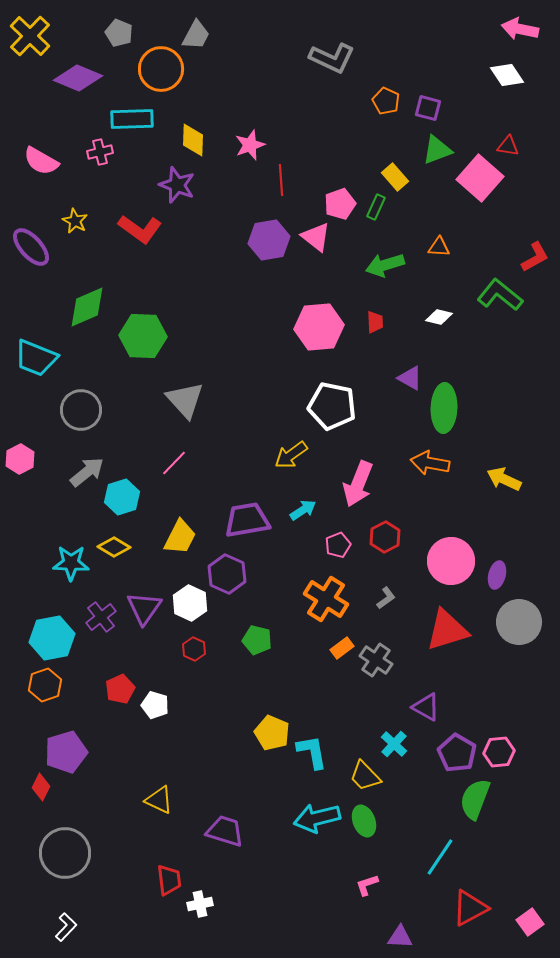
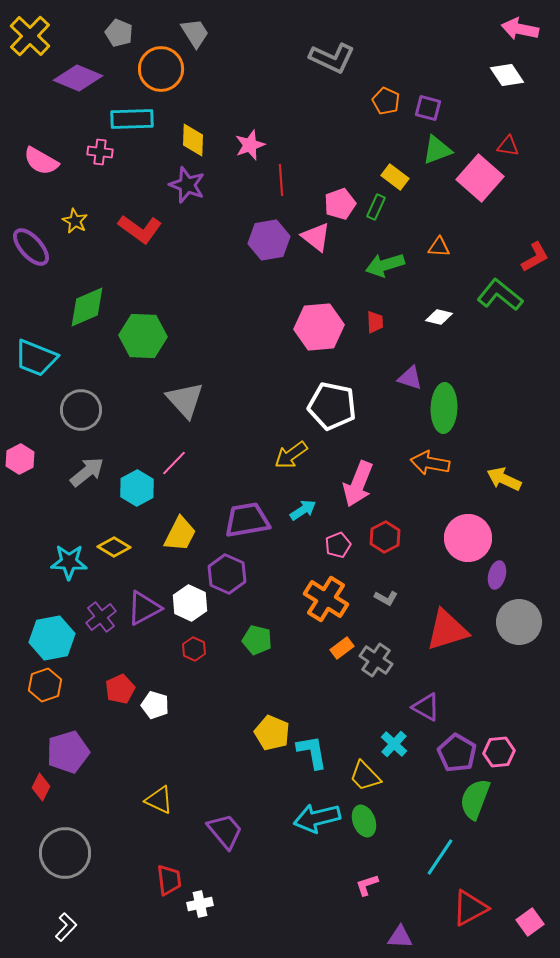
gray trapezoid at (196, 35): moved 1 px left, 2 px up; rotated 60 degrees counterclockwise
pink cross at (100, 152): rotated 20 degrees clockwise
yellow rectangle at (395, 177): rotated 12 degrees counterclockwise
purple star at (177, 185): moved 10 px right
purple triangle at (410, 378): rotated 12 degrees counterclockwise
cyan hexagon at (122, 497): moved 15 px right, 9 px up; rotated 12 degrees counterclockwise
yellow trapezoid at (180, 537): moved 3 px up
pink circle at (451, 561): moved 17 px right, 23 px up
cyan star at (71, 563): moved 2 px left, 1 px up
gray L-shape at (386, 598): rotated 65 degrees clockwise
purple triangle at (144, 608): rotated 27 degrees clockwise
purple pentagon at (66, 752): moved 2 px right
purple trapezoid at (225, 831): rotated 33 degrees clockwise
